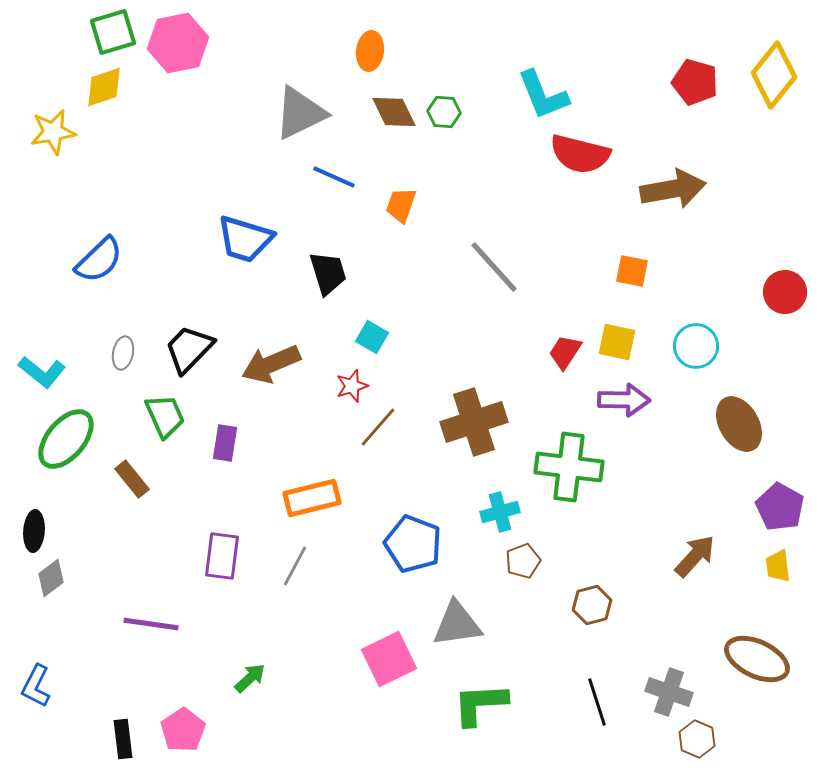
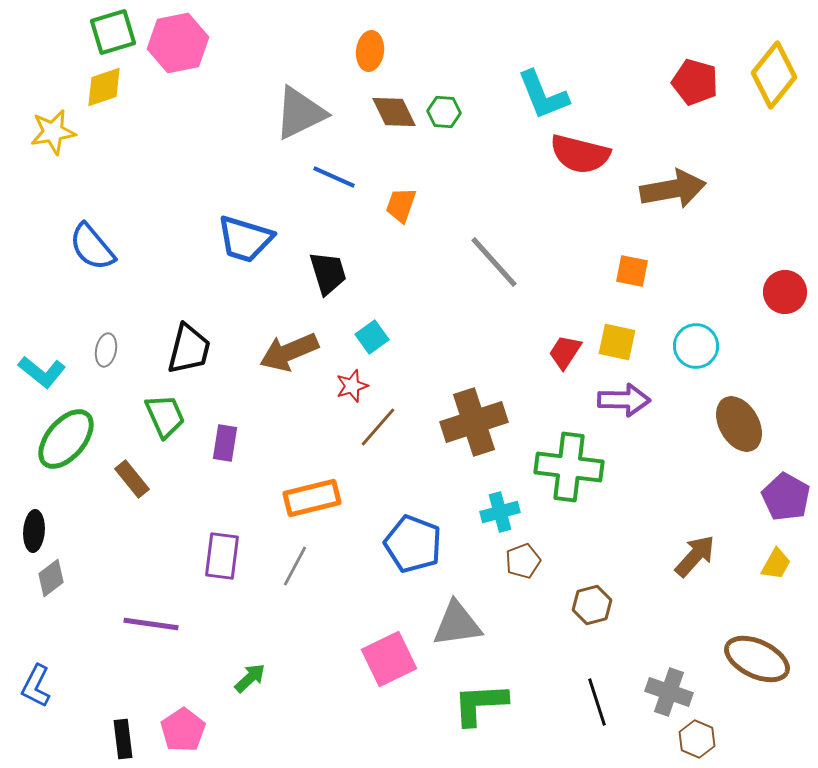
blue semicircle at (99, 260): moved 7 px left, 13 px up; rotated 94 degrees clockwise
gray line at (494, 267): moved 5 px up
cyan square at (372, 337): rotated 24 degrees clockwise
black trapezoid at (189, 349): rotated 150 degrees clockwise
gray ellipse at (123, 353): moved 17 px left, 3 px up
brown arrow at (271, 364): moved 18 px right, 12 px up
purple pentagon at (780, 507): moved 6 px right, 10 px up
yellow trapezoid at (778, 566): moved 2 px left, 2 px up; rotated 144 degrees counterclockwise
